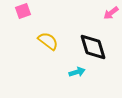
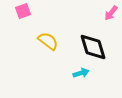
pink arrow: rotated 14 degrees counterclockwise
cyan arrow: moved 4 px right, 1 px down
